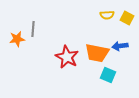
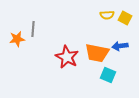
yellow square: moved 2 px left
